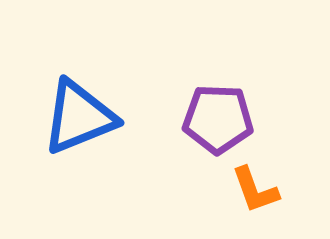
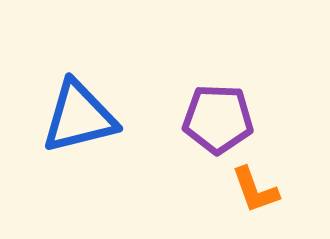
blue triangle: rotated 8 degrees clockwise
